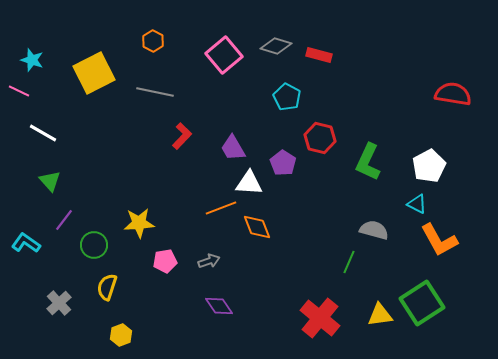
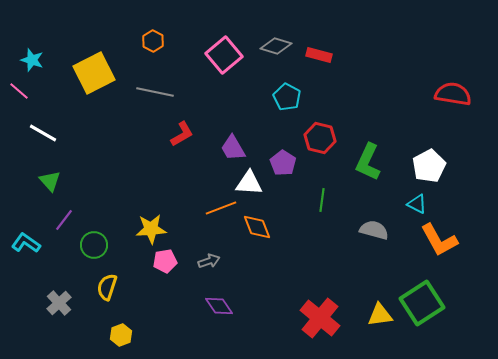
pink line: rotated 15 degrees clockwise
red L-shape: moved 2 px up; rotated 16 degrees clockwise
yellow star: moved 12 px right, 6 px down
green line: moved 27 px left, 62 px up; rotated 15 degrees counterclockwise
